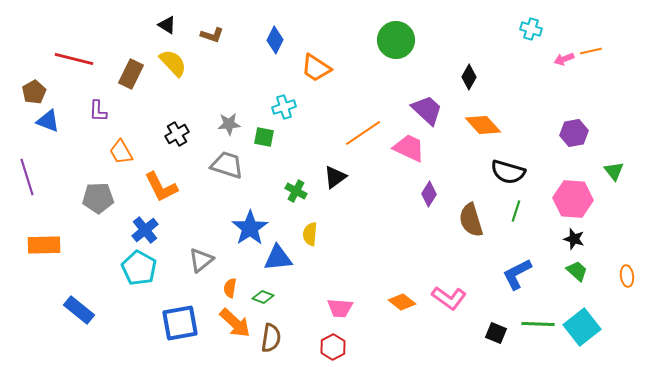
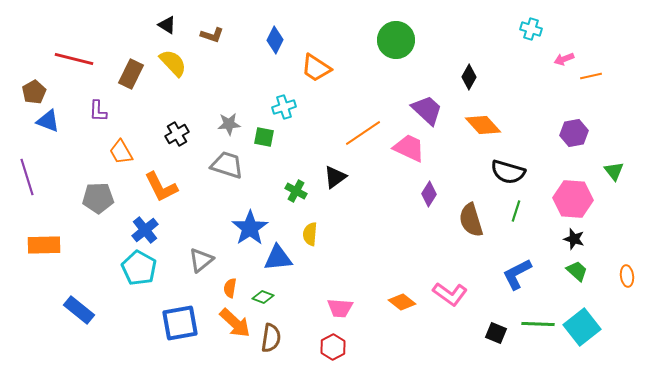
orange line at (591, 51): moved 25 px down
pink L-shape at (449, 298): moved 1 px right, 4 px up
